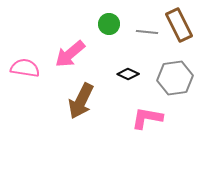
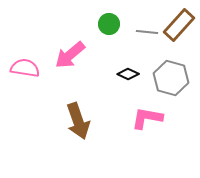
brown rectangle: rotated 68 degrees clockwise
pink arrow: moved 1 px down
gray hexagon: moved 4 px left; rotated 24 degrees clockwise
brown arrow: moved 3 px left, 20 px down; rotated 45 degrees counterclockwise
